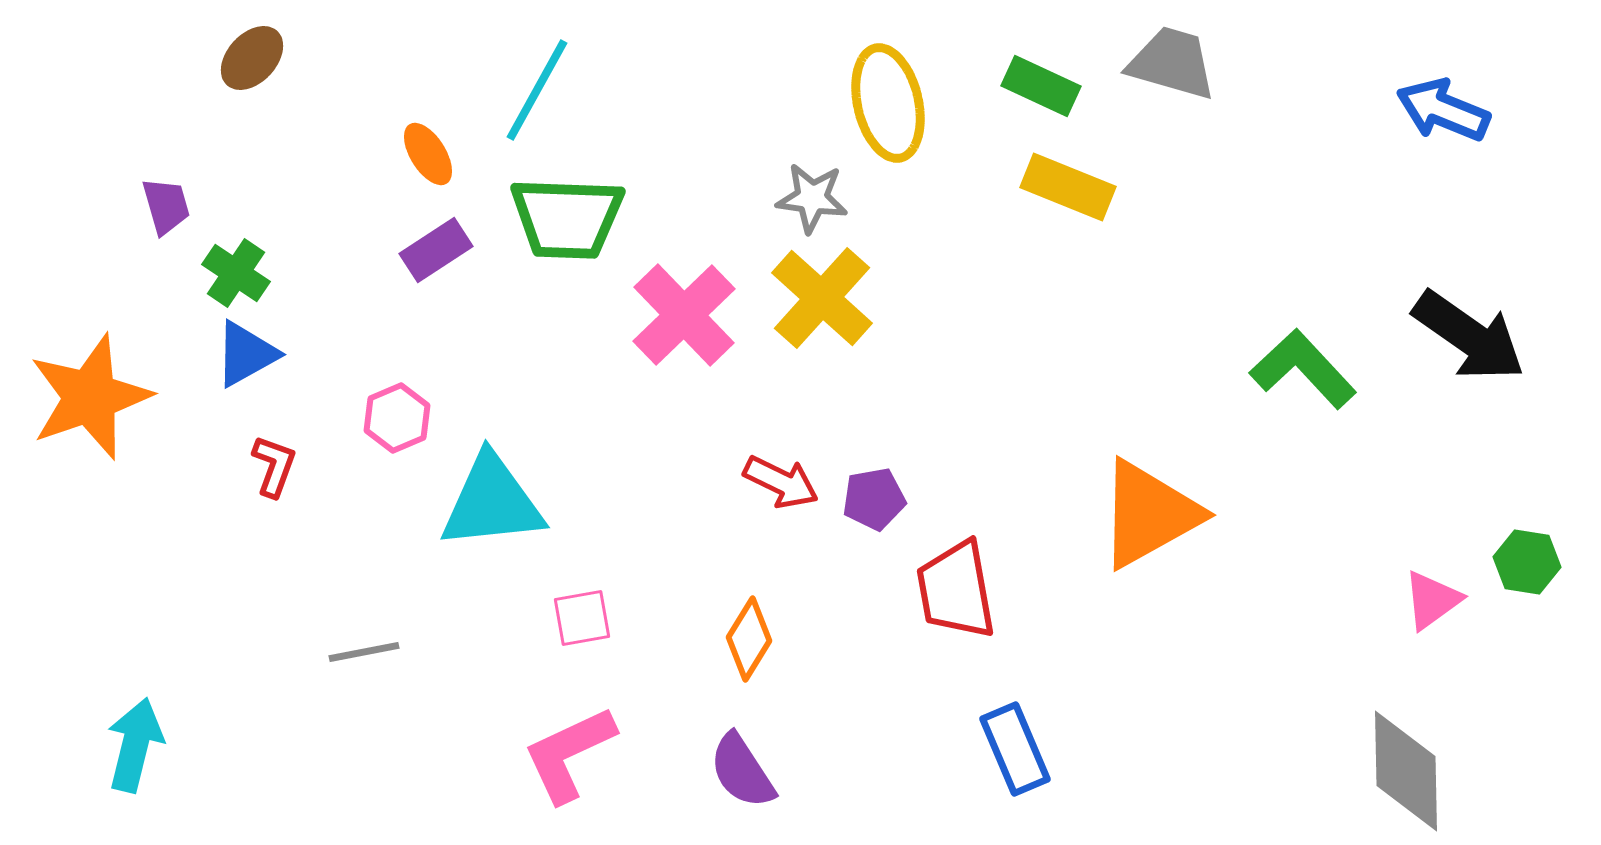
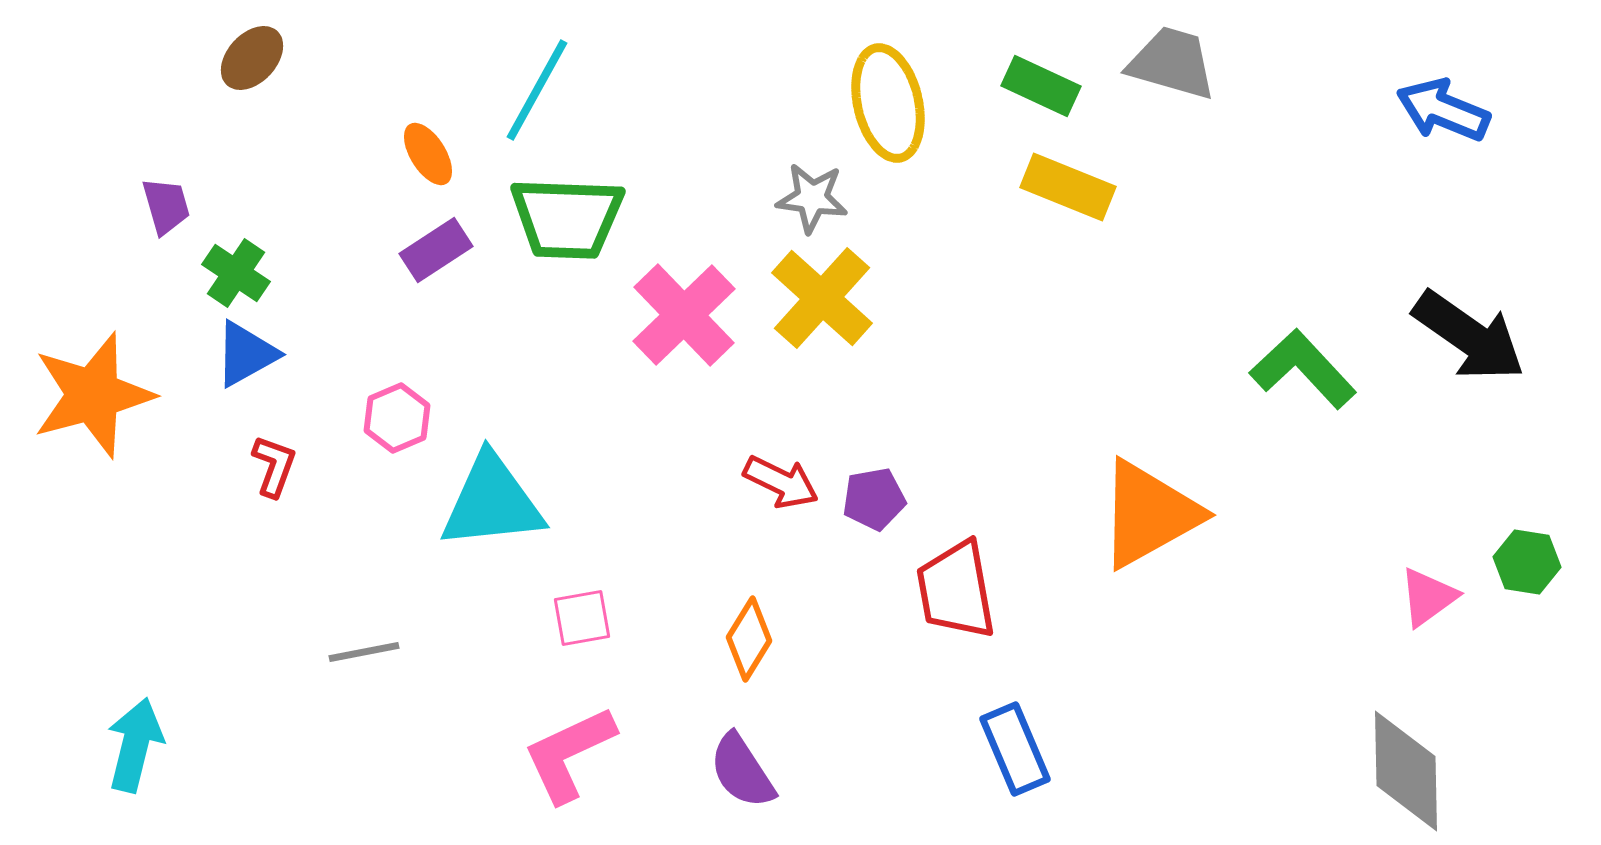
orange star: moved 3 px right, 2 px up; rotated 4 degrees clockwise
pink triangle: moved 4 px left, 3 px up
